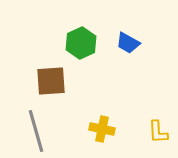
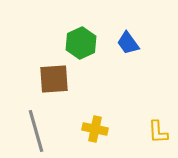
blue trapezoid: rotated 25 degrees clockwise
brown square: moved 3 px right, 2 px up
yellow cross: moved 7 px left
